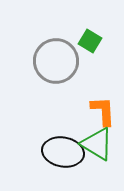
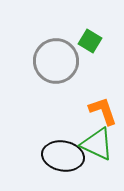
orange L-shape: rotated 16 degrees counterclockwise
green triangle: rotated 6 degrees counterclockwise
black ellipse: moved 4 px down
